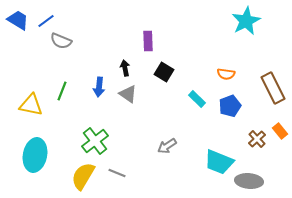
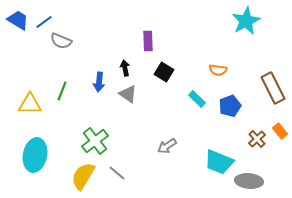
blue line: moved 2 px left, 1 px down
orange semicircle: moved 8 px left, 4 px up
blue arrow: moved 5 px up
yellow triangle: moved 1 px left, 1 px up; rotated 10 degrees counterclockwise
gray line: rotated 18 degrees clockwise
